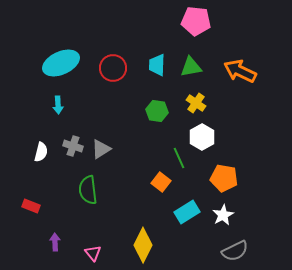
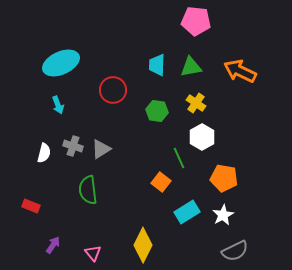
red circle: moved 22 px down
cyan arrow: rotated 18 degrees counterclockwise
white semicircle: moved 3 px right, 1 px down
purple arrow: moved 2 px left, 3 px down; rotated 36 degrees clockwise
